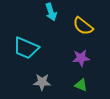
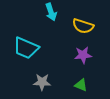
yellow semicircle: rotated 20 degrees counterclockwise
purple star: moved 2 px right, 3 px up
